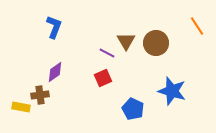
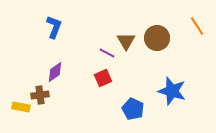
brown circle: moved 1 px right, 5 px up
